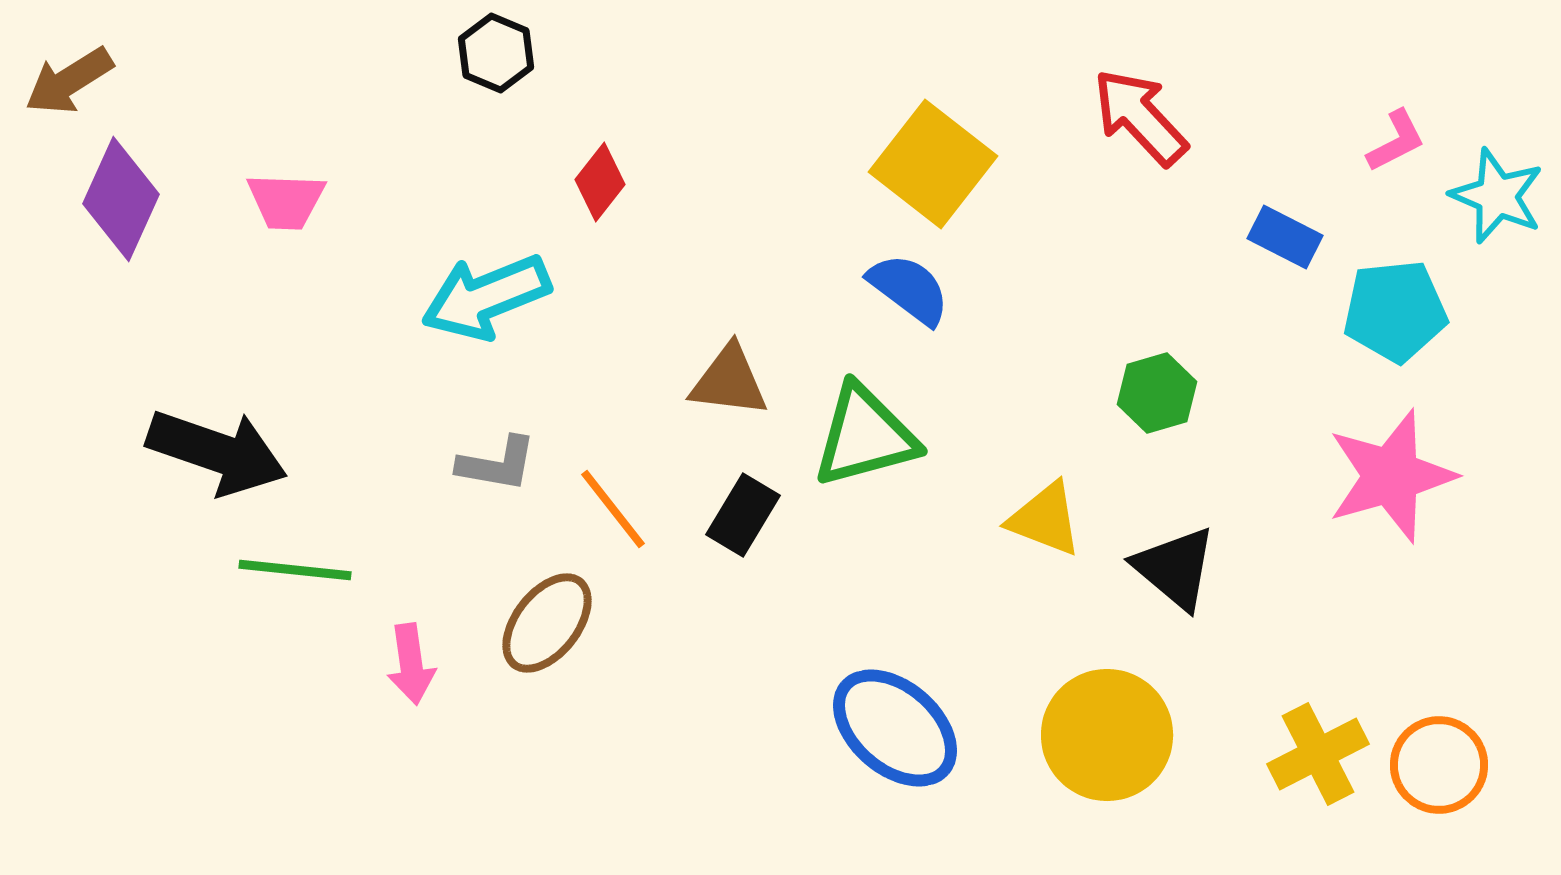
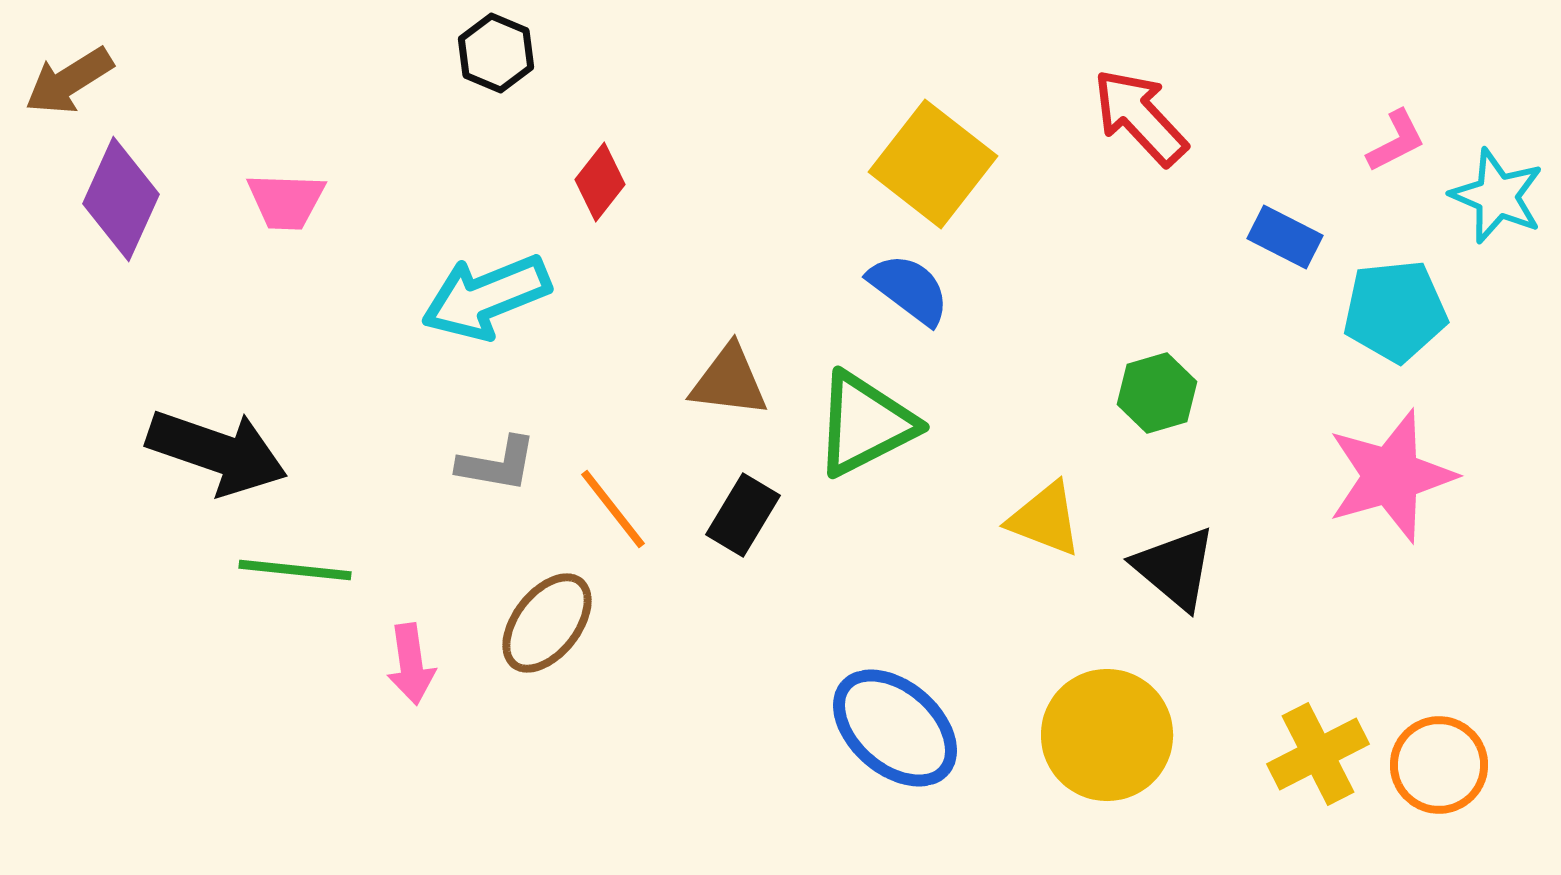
green triangle: moved 12 px up; rotated 12 degrees counterclockwise
